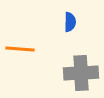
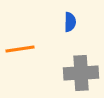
orange line: rotated 12 degrees counterclockwise
